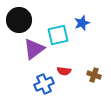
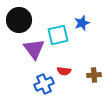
purple triangle: rotated 30 degrees counterclockwise
brown cross: rotated 24 degrees counterclockwise
